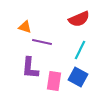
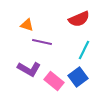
orange triangle: moved 2 px right, 2 px up
cyan line: moved 4 px right
purple L-shape: moved 1 px left, 1 px down; rotated 65 degrees counterclockwise
blue square: rotated 24 degrees clockwise
pink rectangle: rotated 60 degrees counterclockwise
